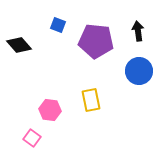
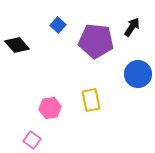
blue square: rotated 21 degrees clockwise
black arrow: moved 6 px left, 4 px up; rotated 42 degrees clockwise
black diamond: moved 2 px left
blue circle: moved 1 px left, 3 px down
pink hexagon: moved 2 px up; rotated 15 degrees counterclockwise
pink square: moved 2 px down
